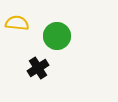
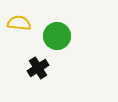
yellow semicircle: moved 2 px right
